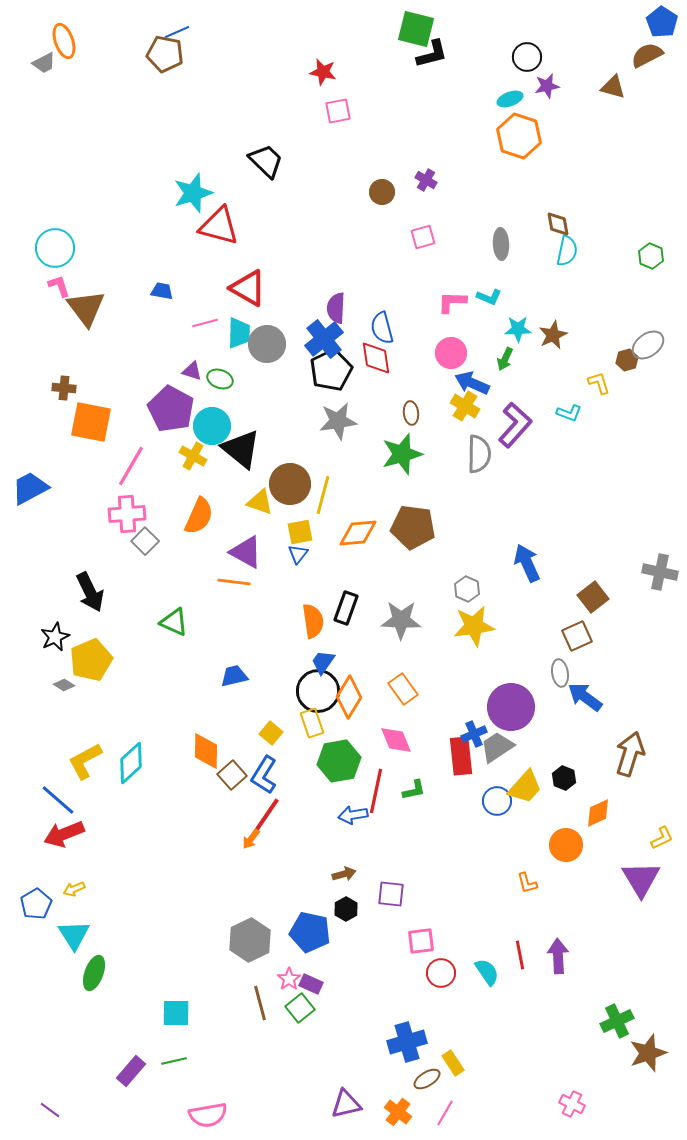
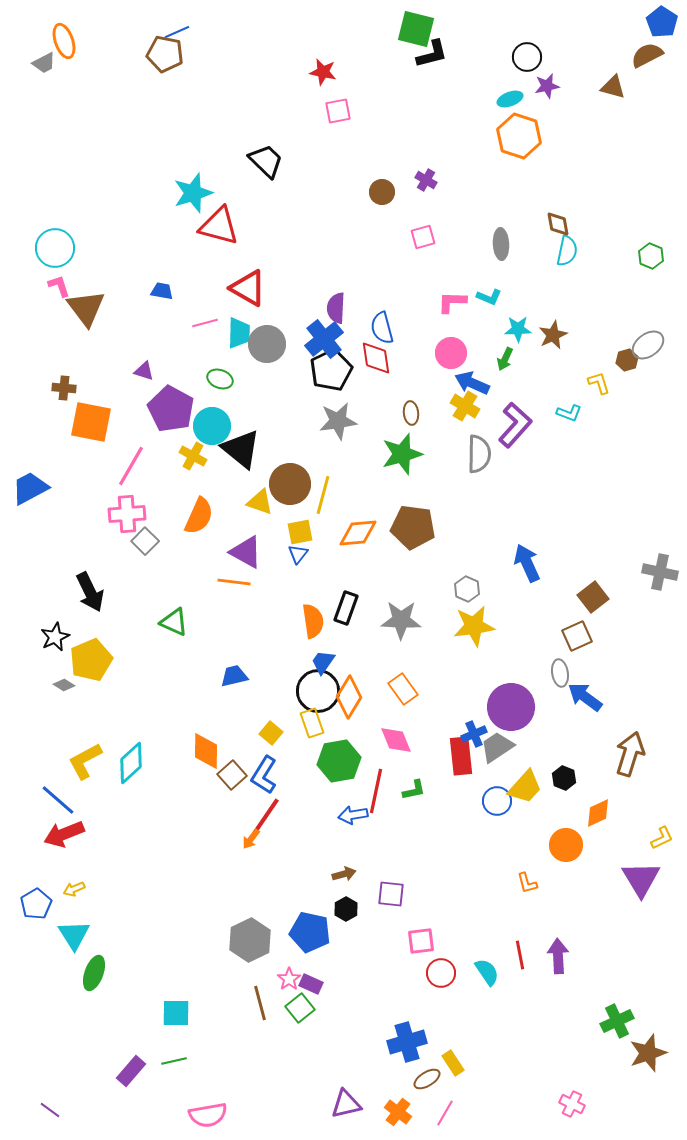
purple triangle at (192, 371): moved 48 px left
